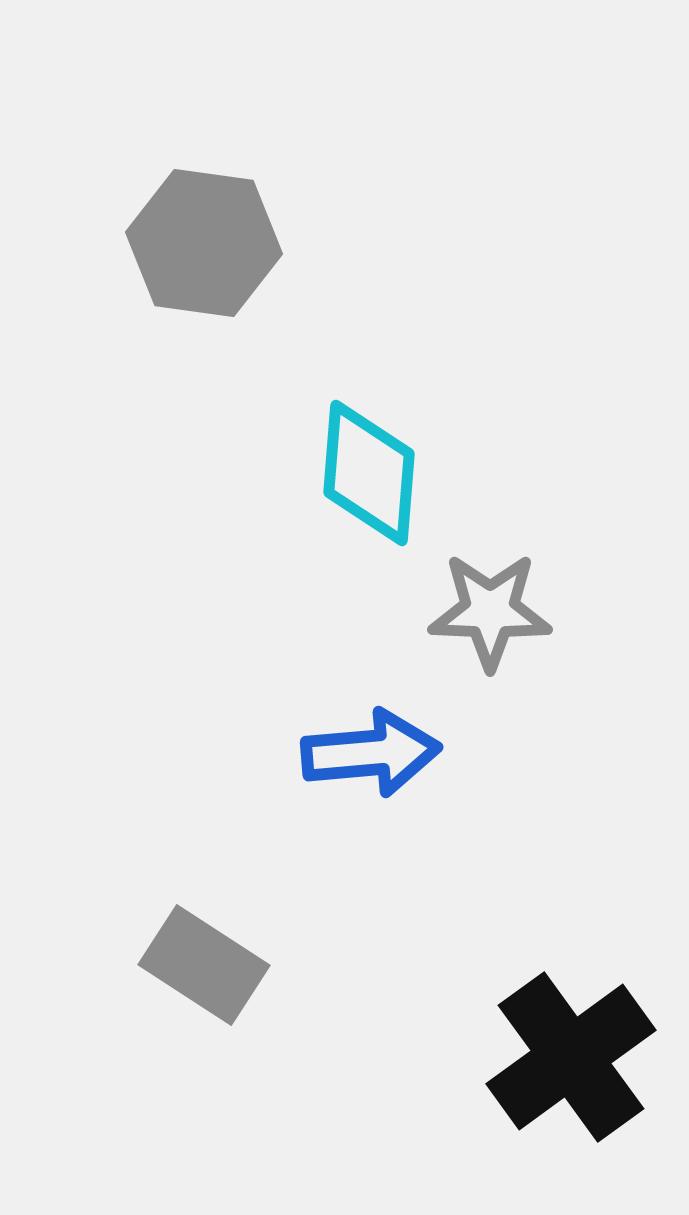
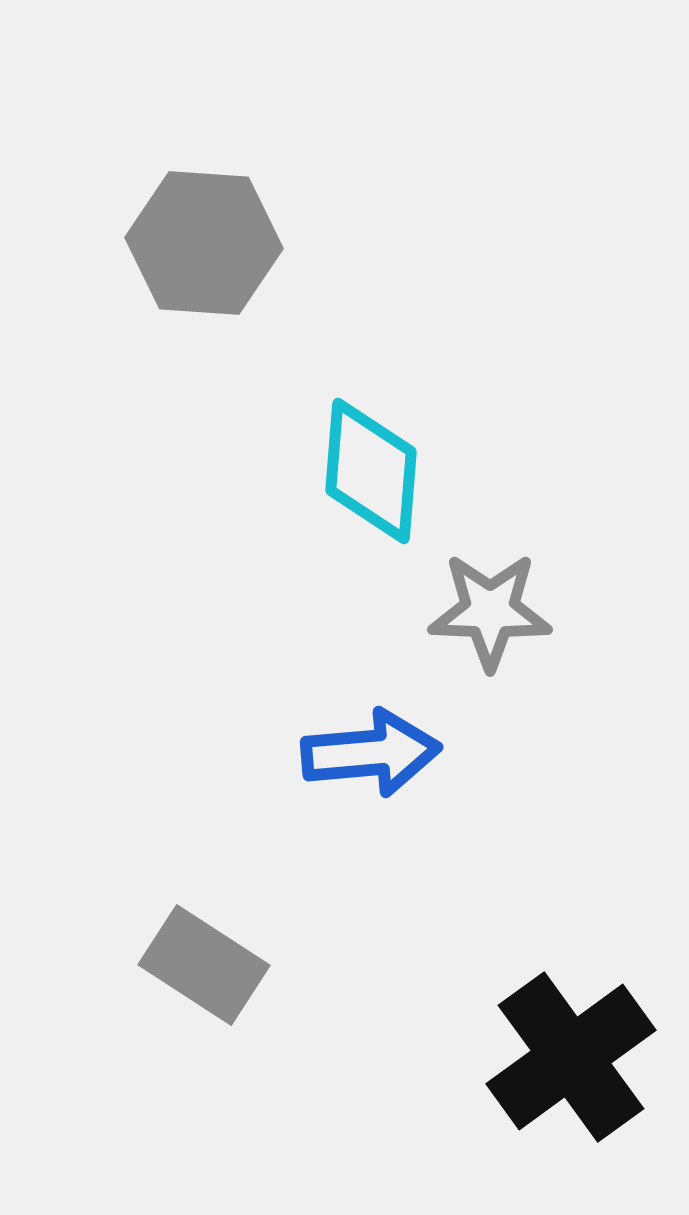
gray hexagon: rotated 4 degrees counterclockwise
cyan diamond: moved 2 px right, 2 px up
